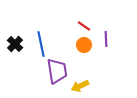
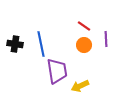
black cross: rotated 35 degrees counterclockwise
